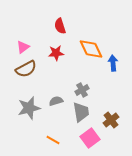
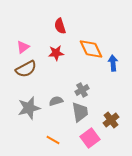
gray trapezoid: moved 1 px left
